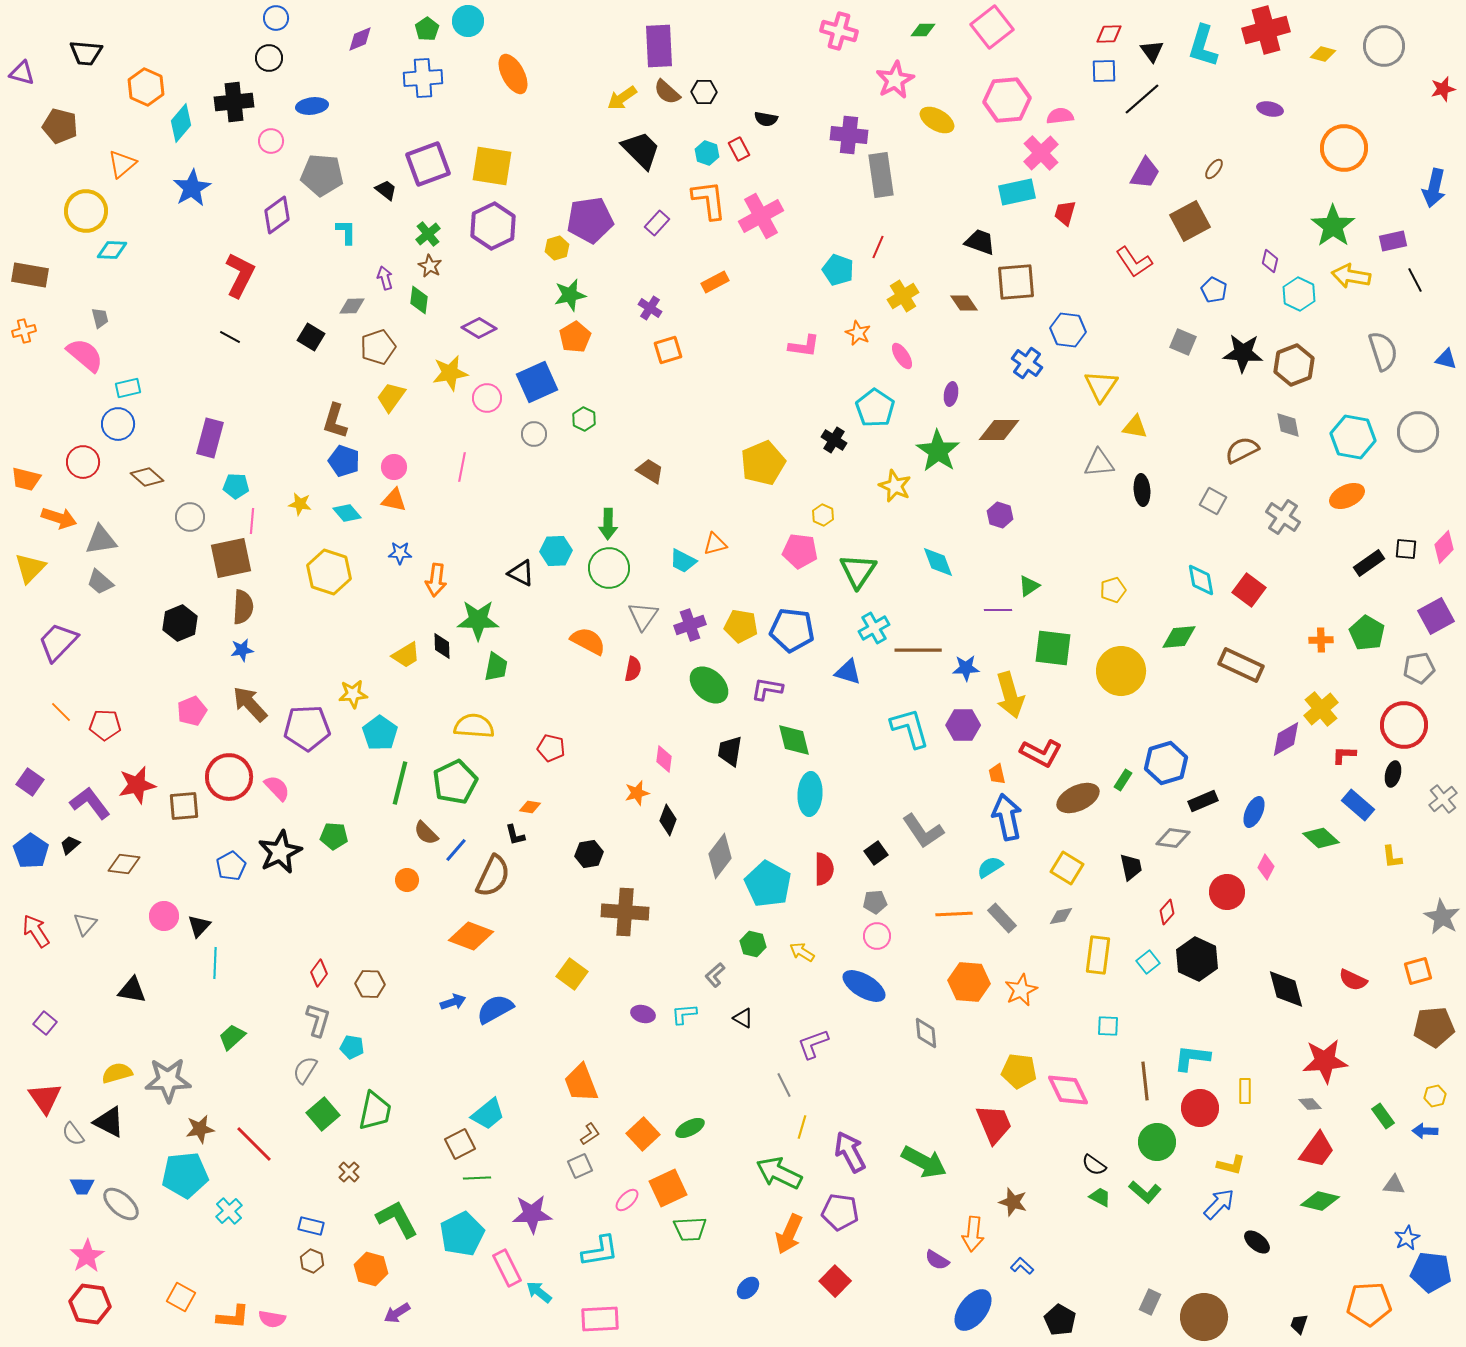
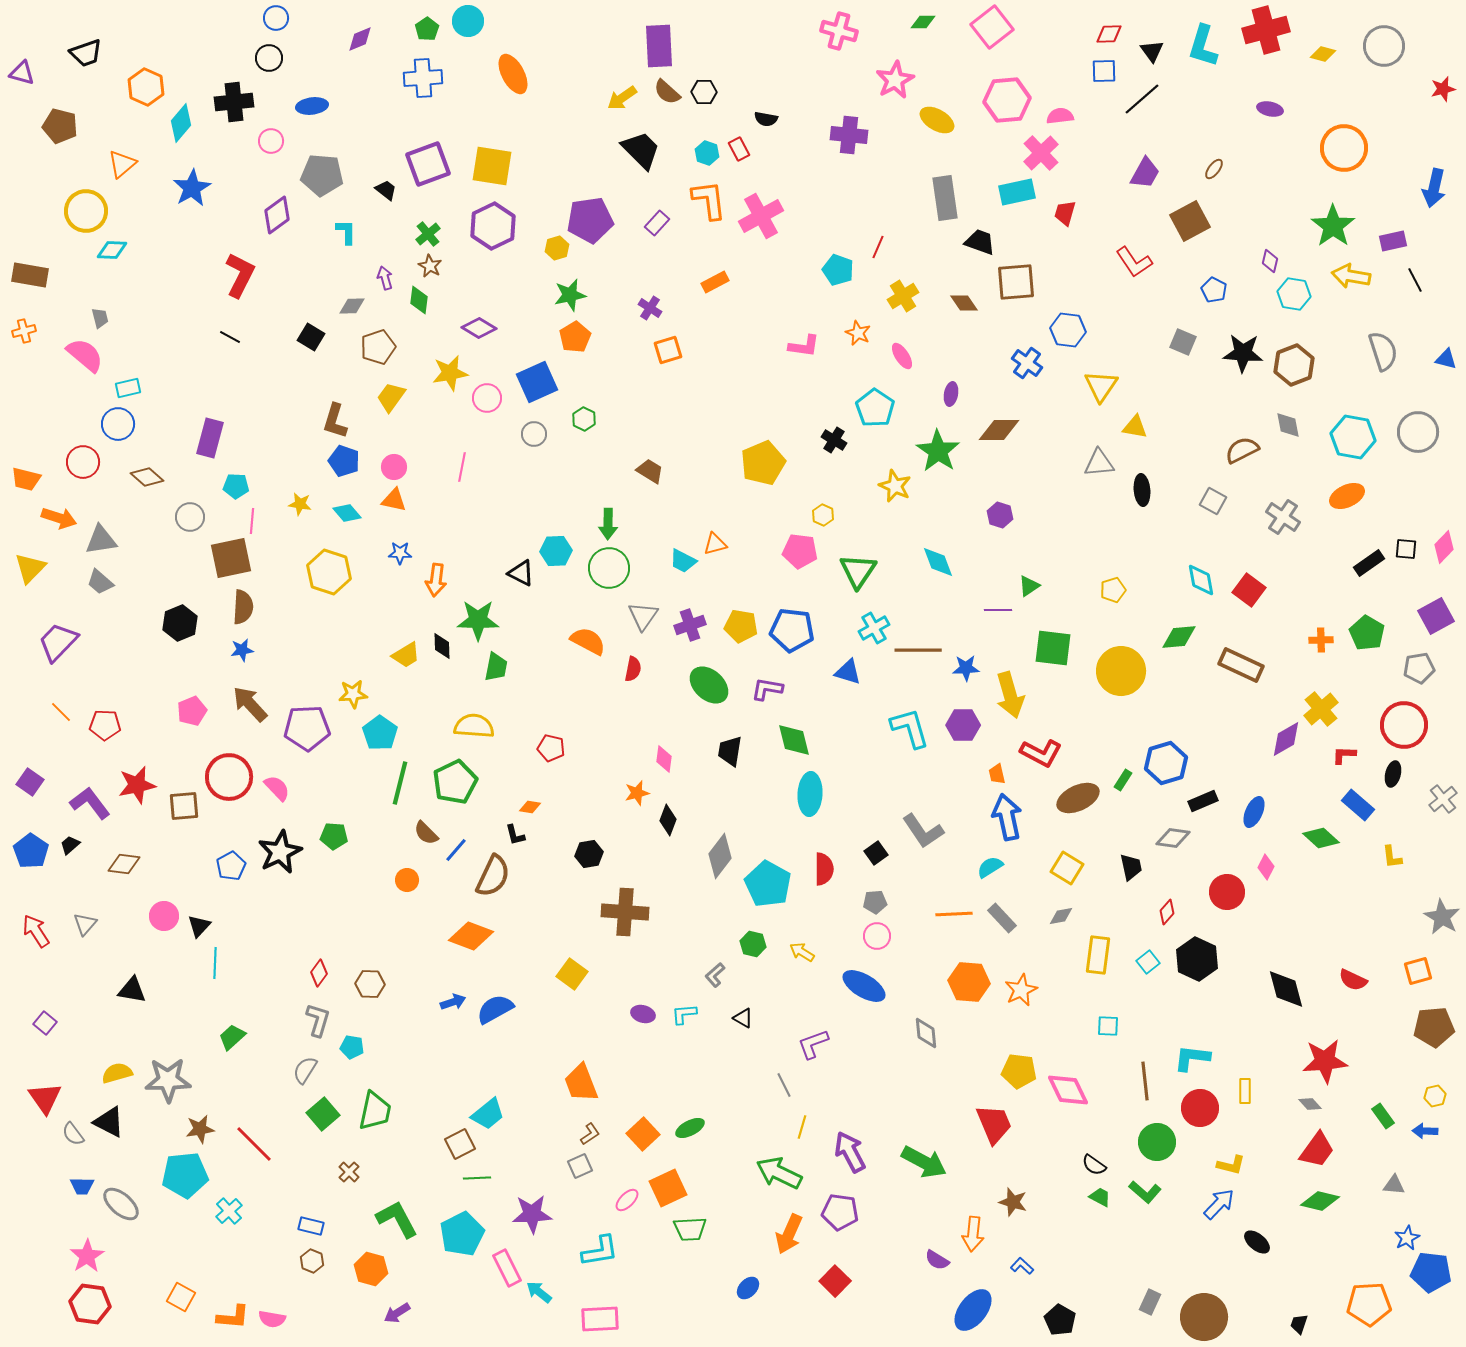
green diamond at (923, 30): moved 8 px up
black trapezoid at (86, 53): rotated 24 degrees counterclockwise
gray rectangle at (881, 175): moved 64 px right, 23 px down
cyan hexagon at (1299, 294): moved 5 px left; rotated 16 degrees counterclockwise
